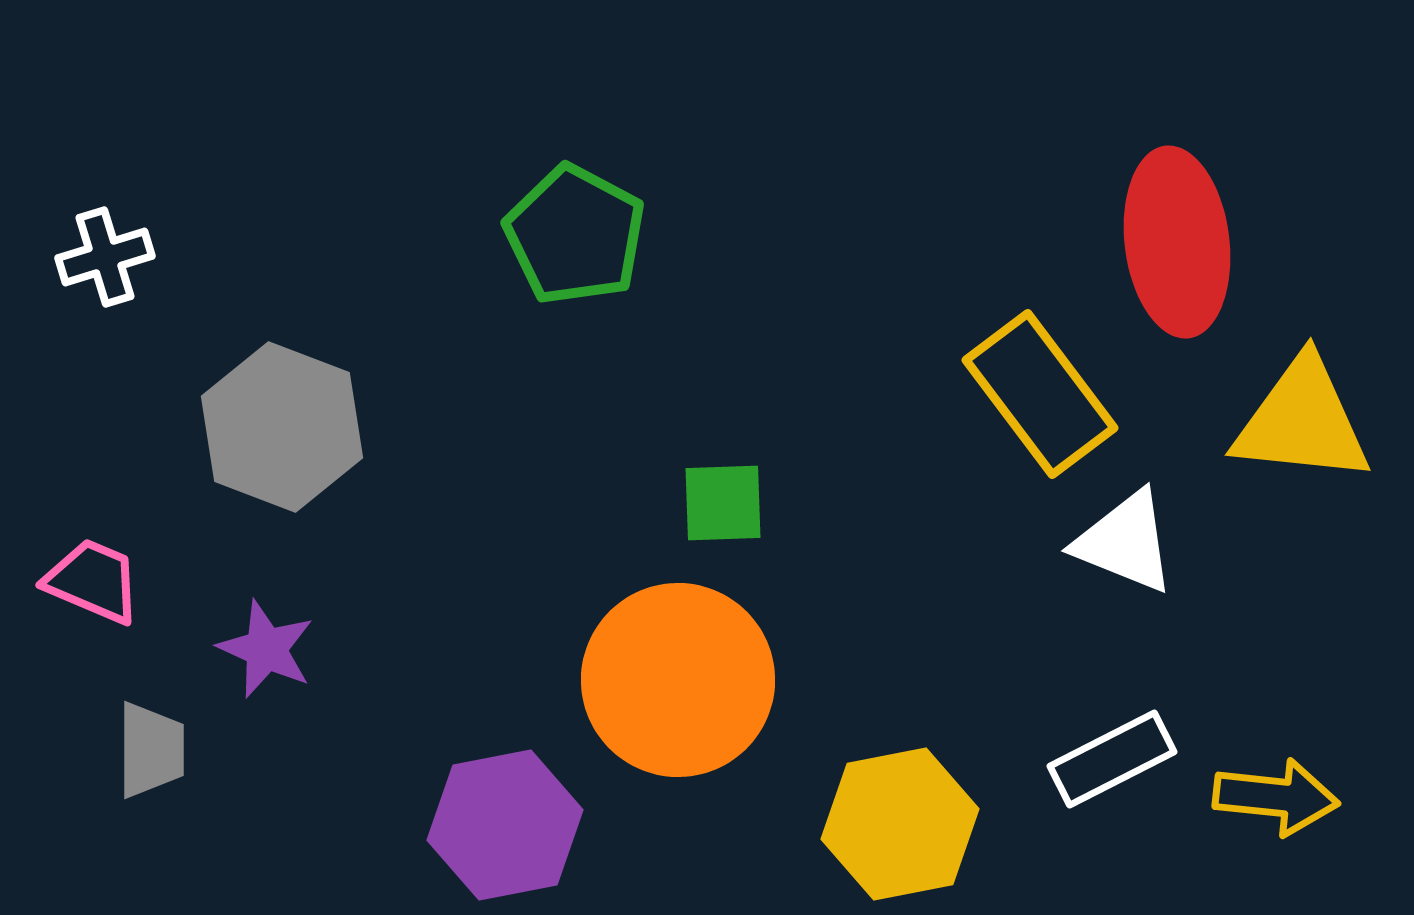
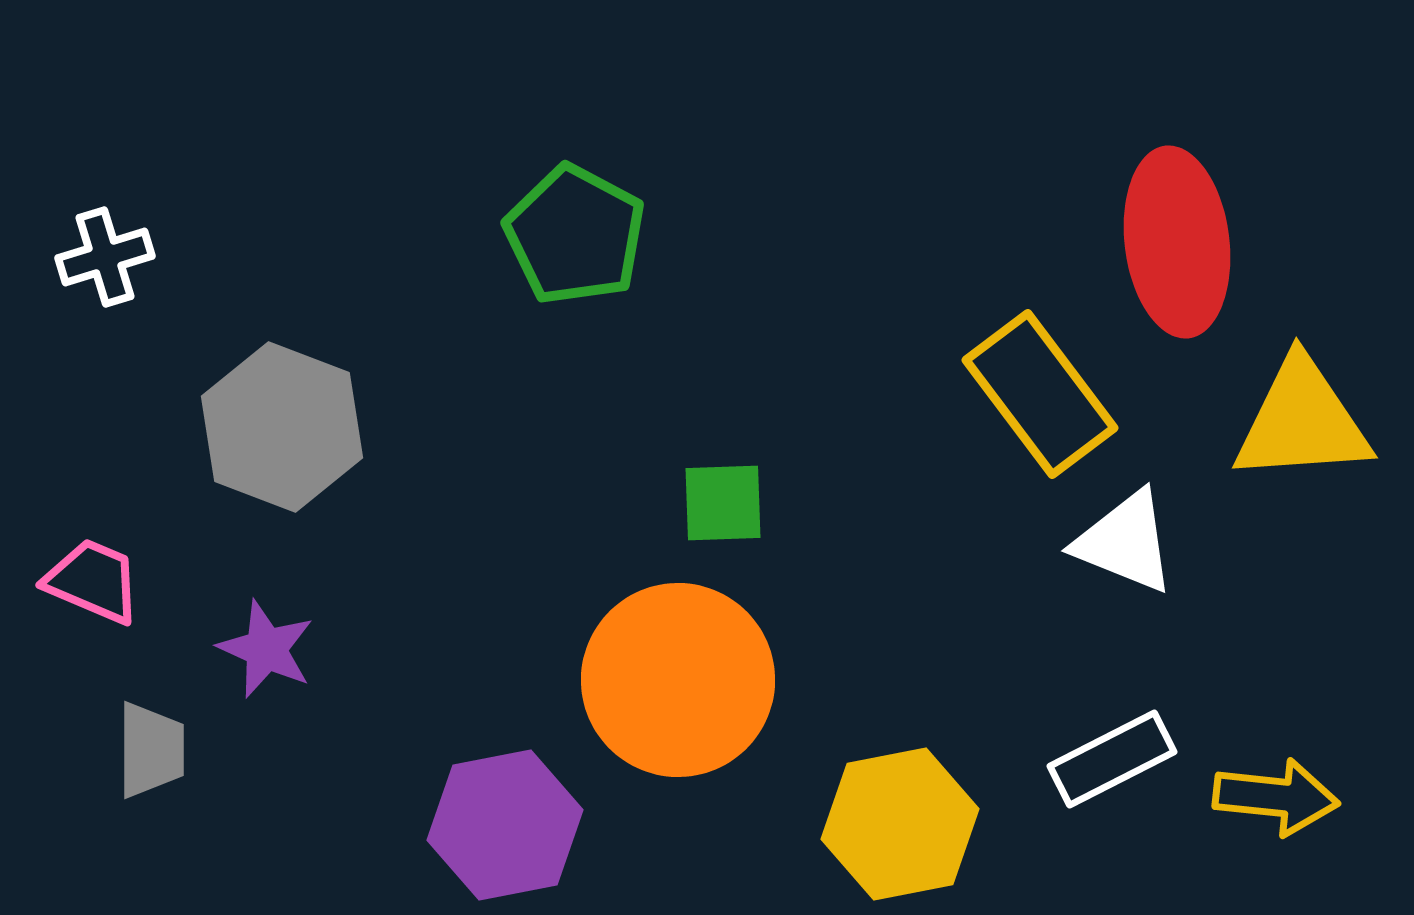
yellow triangle: rotated 10 degrees counterclockwise
